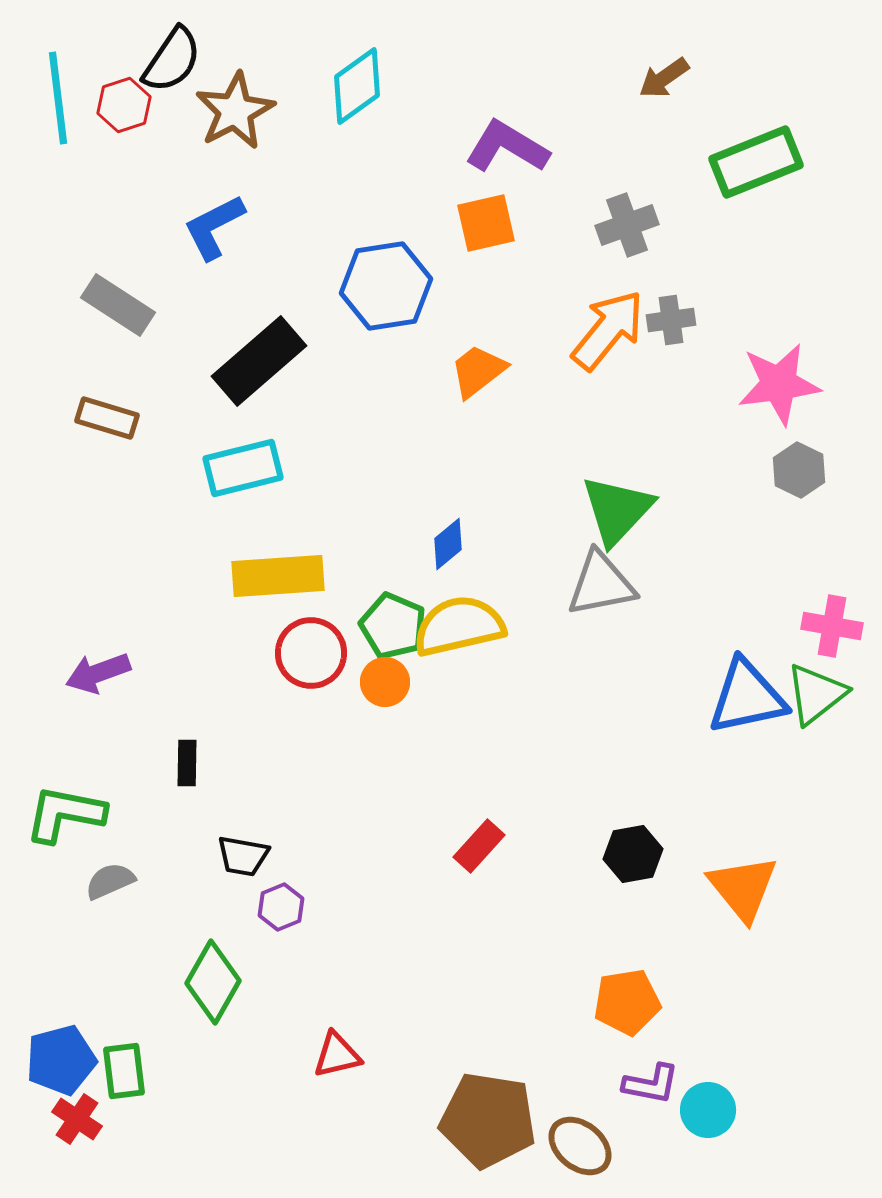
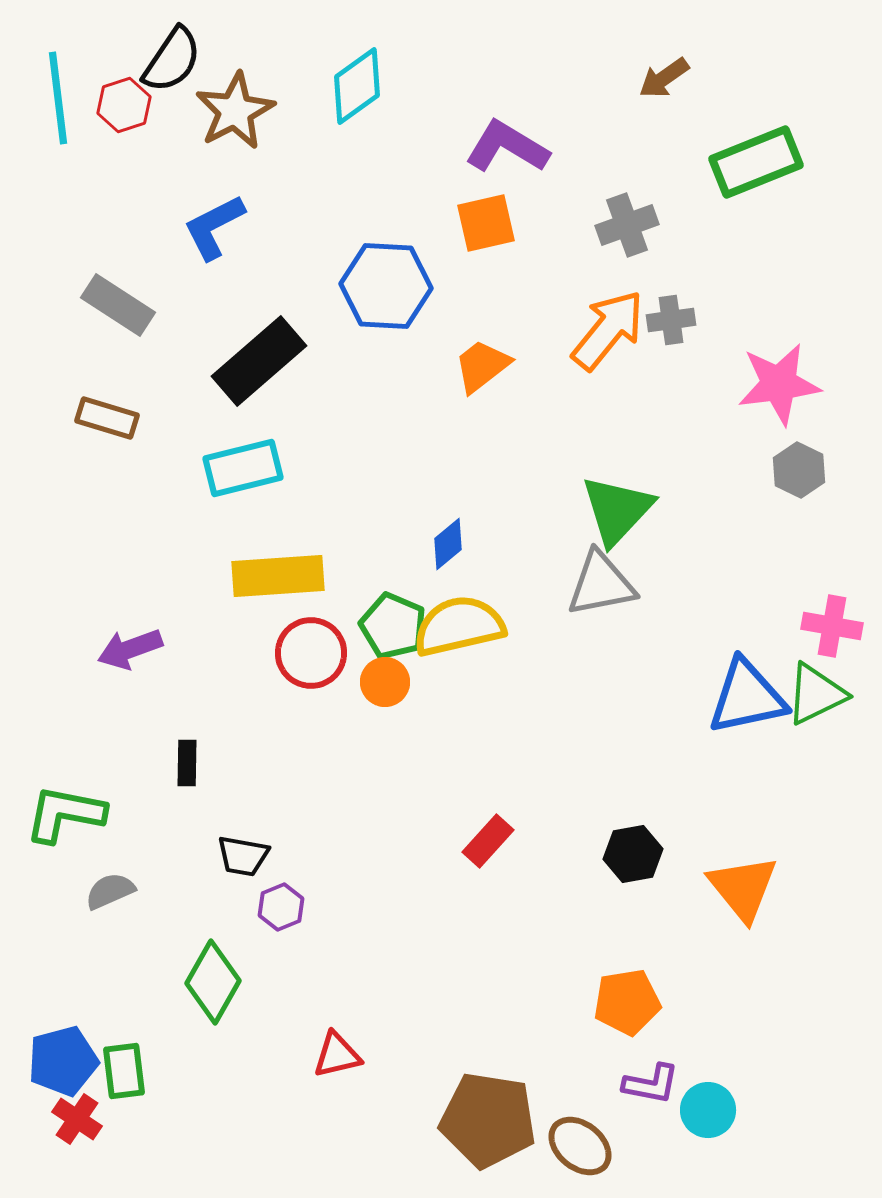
blue hexagon at (386, 286): rotated 12 degrees clockwise
orange trapezoid at (478, 371): moved 4 px right, 5 px up
purple arrow at (98, 673): moved 32 px right, 24 px up
green triangle at (816, 694): rotated 12 degrees clockwise
red rectangle at (479, 846): moved 9 px right, 5 px up
gray semicircle at (110, 881): moved 10 px down
blue pentagon at (61, 1060): moved 2 px right, 1 px down
